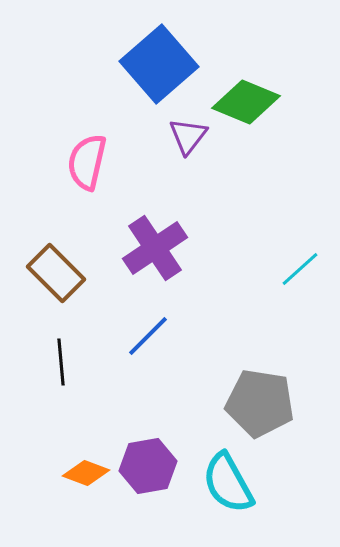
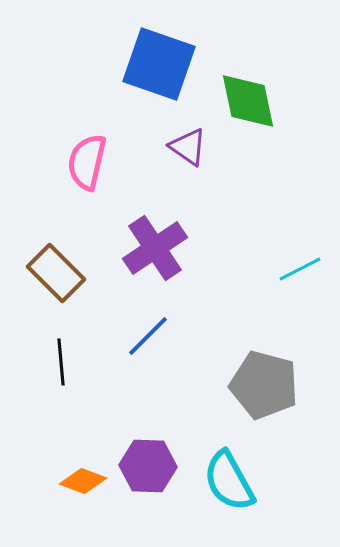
blue square: rotated 30 degrees counterclockwise
green diamond: moved 2 px right, 1 px up; rotated 56 degrees clockwise
purple triangle: moved 11 px down; rotated 33 degrees counterclockwise
cyan line: rotated 15 degrees clockwise
gray pentagon: moved 4 px right, 18 px up; rotated 6 degrees clockwise
purple hexagon: rotated 12 degrees clockwise
orange diamond: moved 3 px left, 8 px down
cyan semicircle: moved 1 px right, 2 px up
